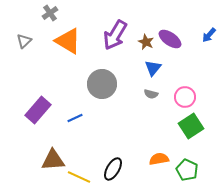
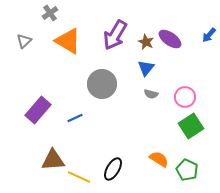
blue triangle: moved 7 px left
orange semicircle: rotated 42 degrees clockwise
